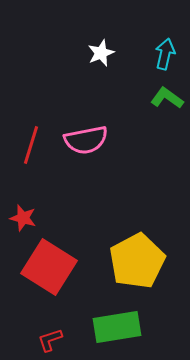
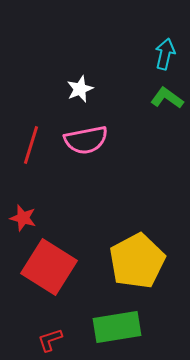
white star: moved 21 px left, 36 px down
